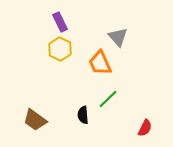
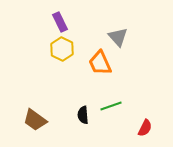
yellow hexagon: moved 2 px right
green line: moved 3 px right, 7 px down; rotated 25 degrees clockwise
